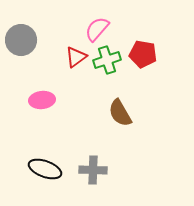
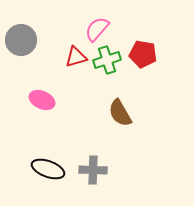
red triangle: rotated 20 degrees clockwise
pink ellipse: rotated 30 degrees clockwise
black ellipse: moved 3 px right
